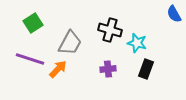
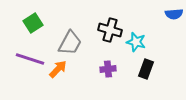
blue semicircle: rotated 66 degrees counterclockwise
cyan star: moved 1 px left, 1 px up
